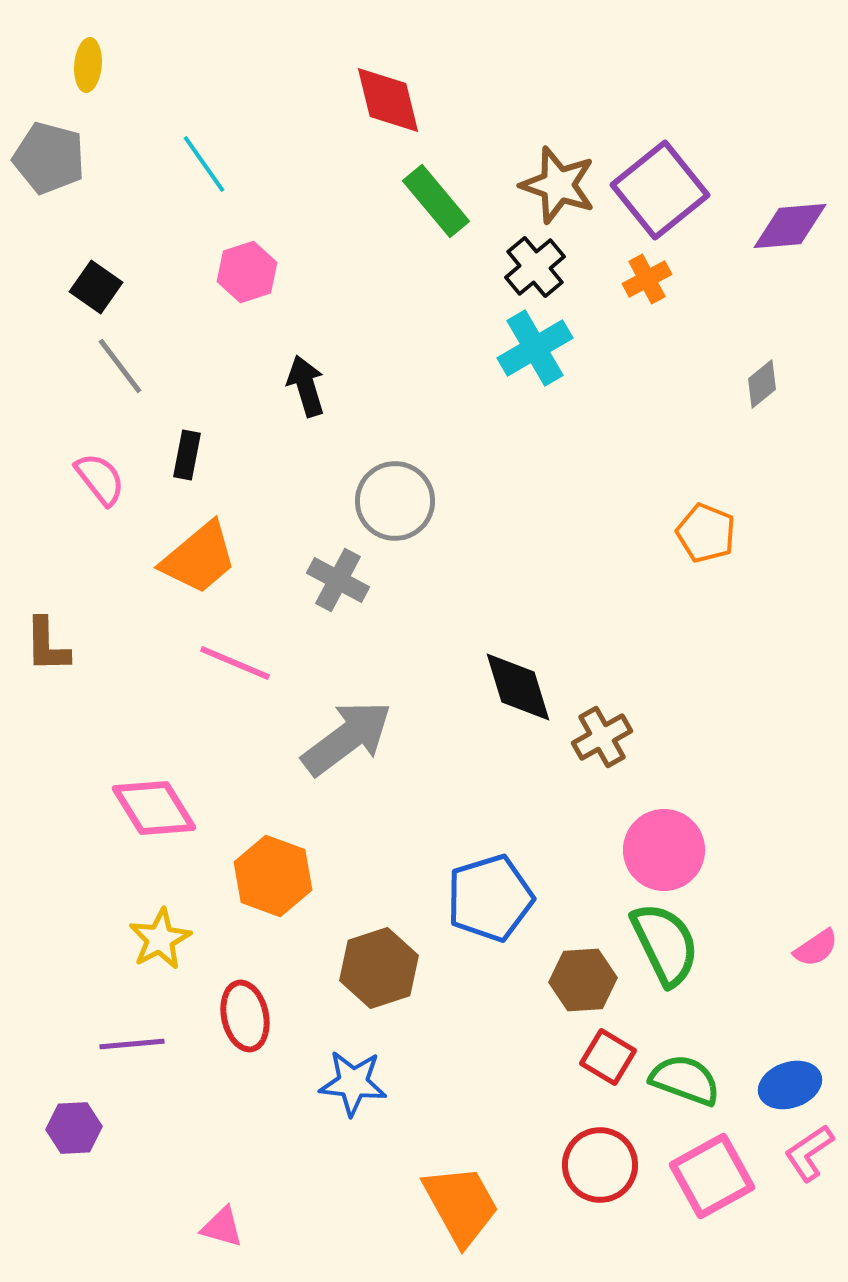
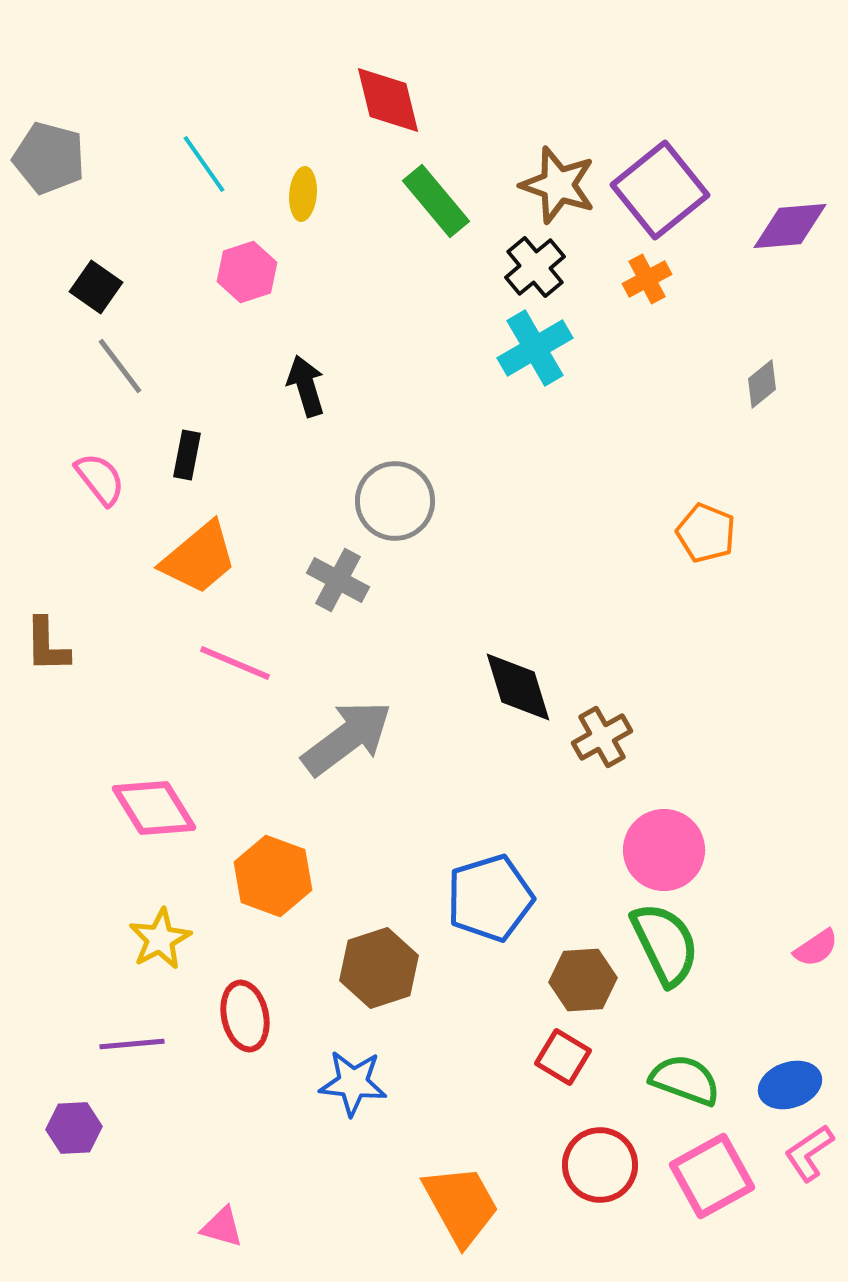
yellow ellipse at (88, 65): moved 215 px right, 129 px down
red square at (608, 1057): moved 45 px left
